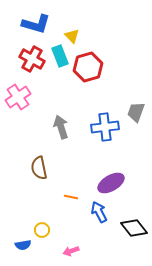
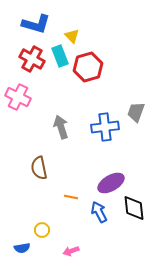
pink cross: rotated 30 degrees counterclockwise
black diamond: moved 20 px up; rotated 32 degrees clockwise
blue semicircle: moved 1 px left, 3 px down
